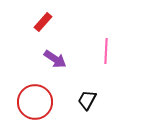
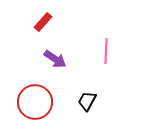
black trapezoid: moved 1 px down
